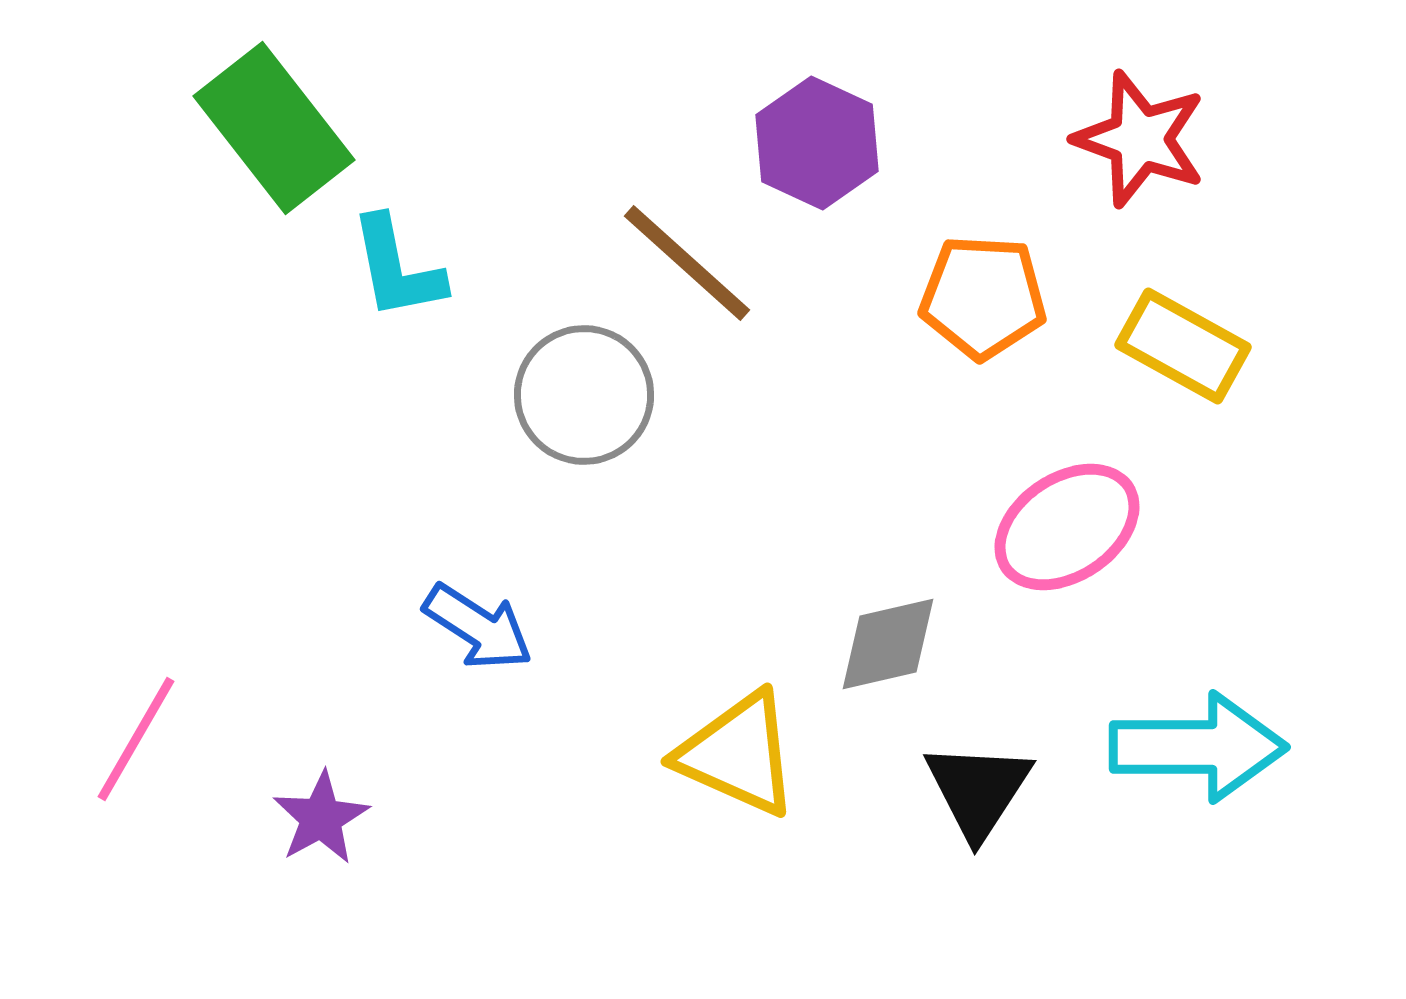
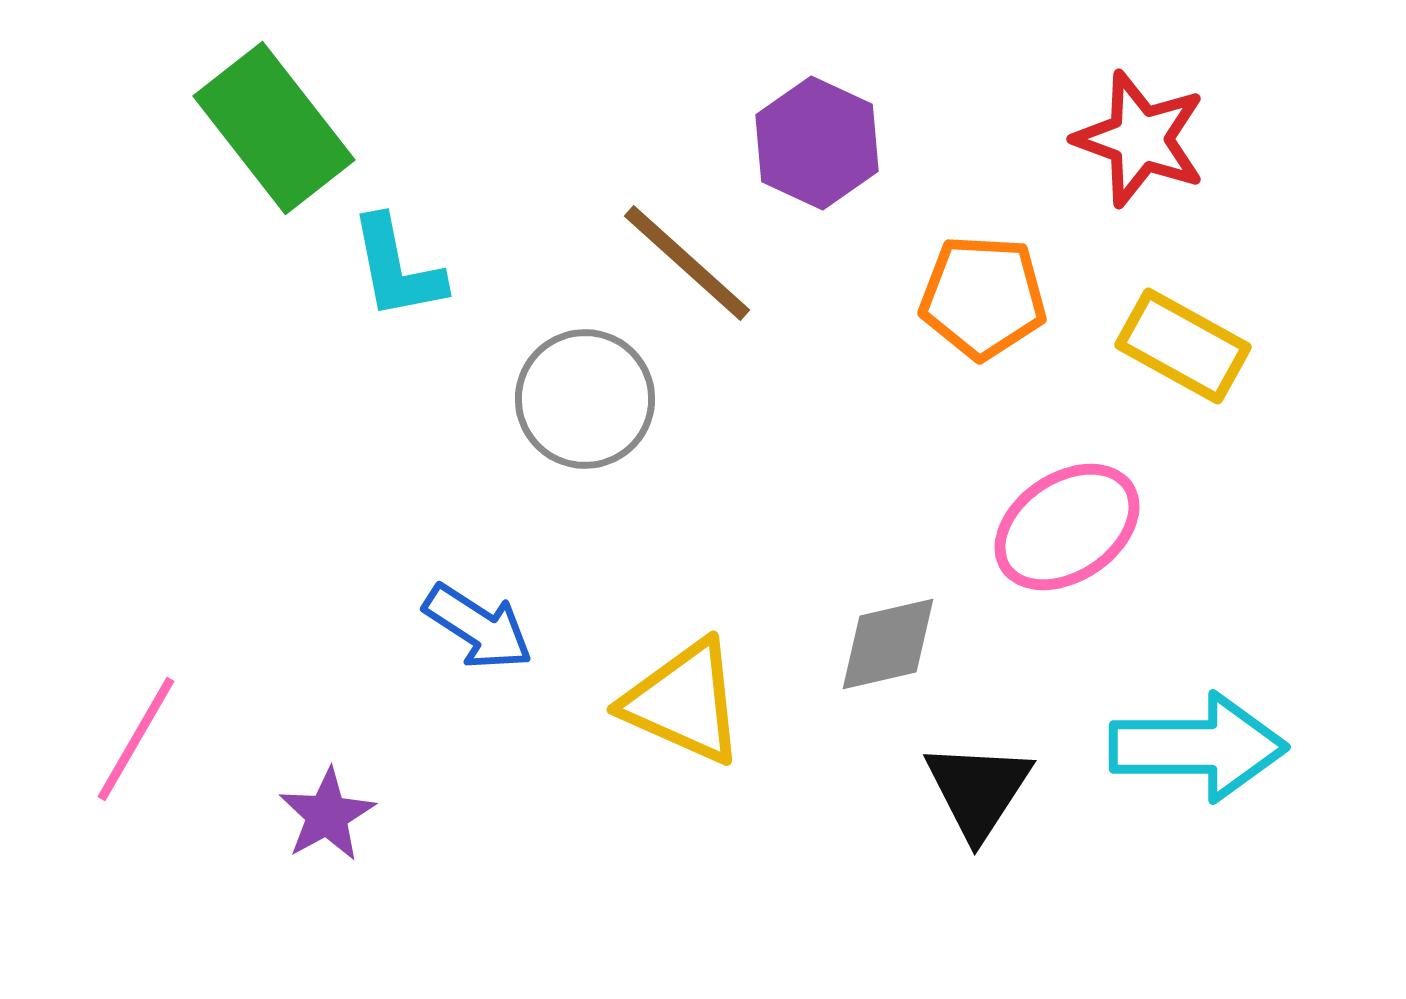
gray circle: moved 1 px right, 4 px down
yellow triangle: moved 54 px left, 52 px up
purple star: moved 6 px right, 3 px up
